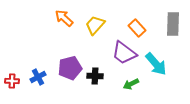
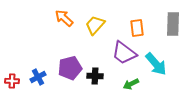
orange rectangle: rotated 36 degrees clockwise
